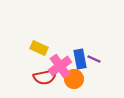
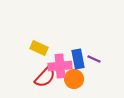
blue rectangle: moved 2 px left
pink cross: rotated 30 degrees clockwise
red semicircle: rotated 35 degrees counterclockwise
